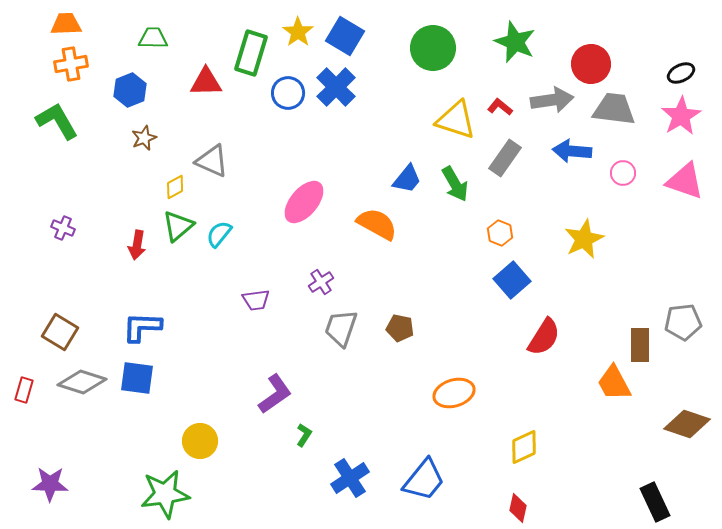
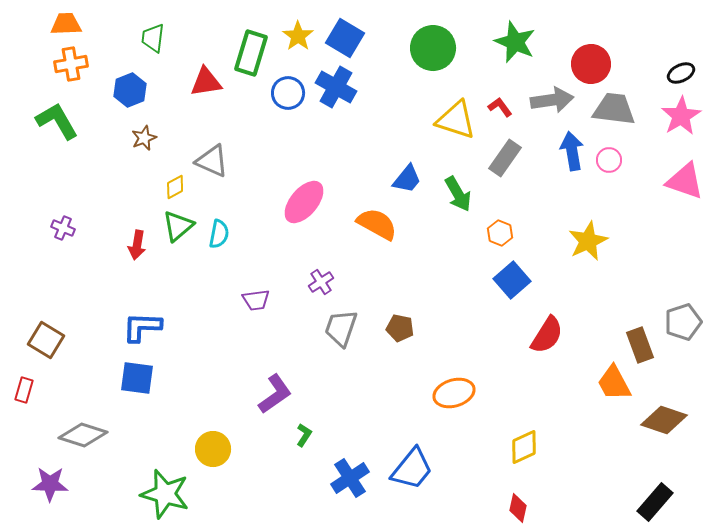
yellow star at (298, 32): moved 4 px down
blue square at (345, 36): moved 2 px down
green trapezoid at (153, 38): rotated 84 degrees counterclockwise
red triangle at (206, 82): rotated 8 degrees counterclockwise
blue cross at (336, 87): rotated 15 degrees counterclockwise
red L-shape at (500, 107): rotated 15 degrees clockwise
blue arrow at (572, 151): rotated 75 degrees clockwise
pink circle at (623, 173): moved 14 px left, 13 px up
green arrow at (455, 184): moved 3 px right, 10 px down
cyan semicircle at (219, 234): rotated 152 degrees clockwise
yellow star at (584, 239): moved 4 px right, 2 px down
gray pentagon at (683, 322): rotated 12 degrees counterclockwise
brown square at (60, 332): moved 14 px left, 8 px down
red semicircle at (544, 337): moved 3 px right, 2 px up
brown rectangle at (640, 345): rotated 20 degrees counterclockwise
gray diamond at (82, 382): moved 1 px right, 53 px down
brown diamond at (687, 424): moved 23 px left, 4 px up
yellow circle at (200, 441): moved 13 px right, 8 px down
blue trapezoid at (424, 480): moved 12 px left, 11 px up
green star at (165, 494): rotated 24 degrees clockwise
black rectangle at (655, 502): rotated 66 degrees clockwise
